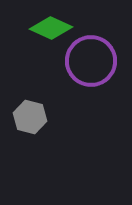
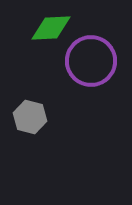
green diamond: rotated 27 degrees counterclockwise
